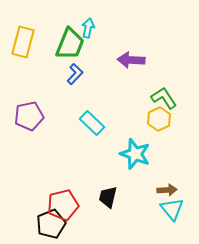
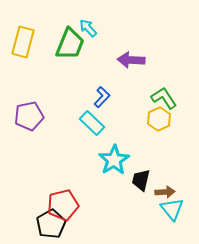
cyan arrow: rotated 54 degrees counterclockwise
blue L-shape: moved 27 px right, 23 px down
cyan star: moved 21 px left, 6 px down; rotated 20 degrees clockwise
brown arrow: moved 2 px left, 2 px down
black trapezoid: moved 33 px right, 17 px up
black pentagon: rotated 8 degrees counterclockwise
